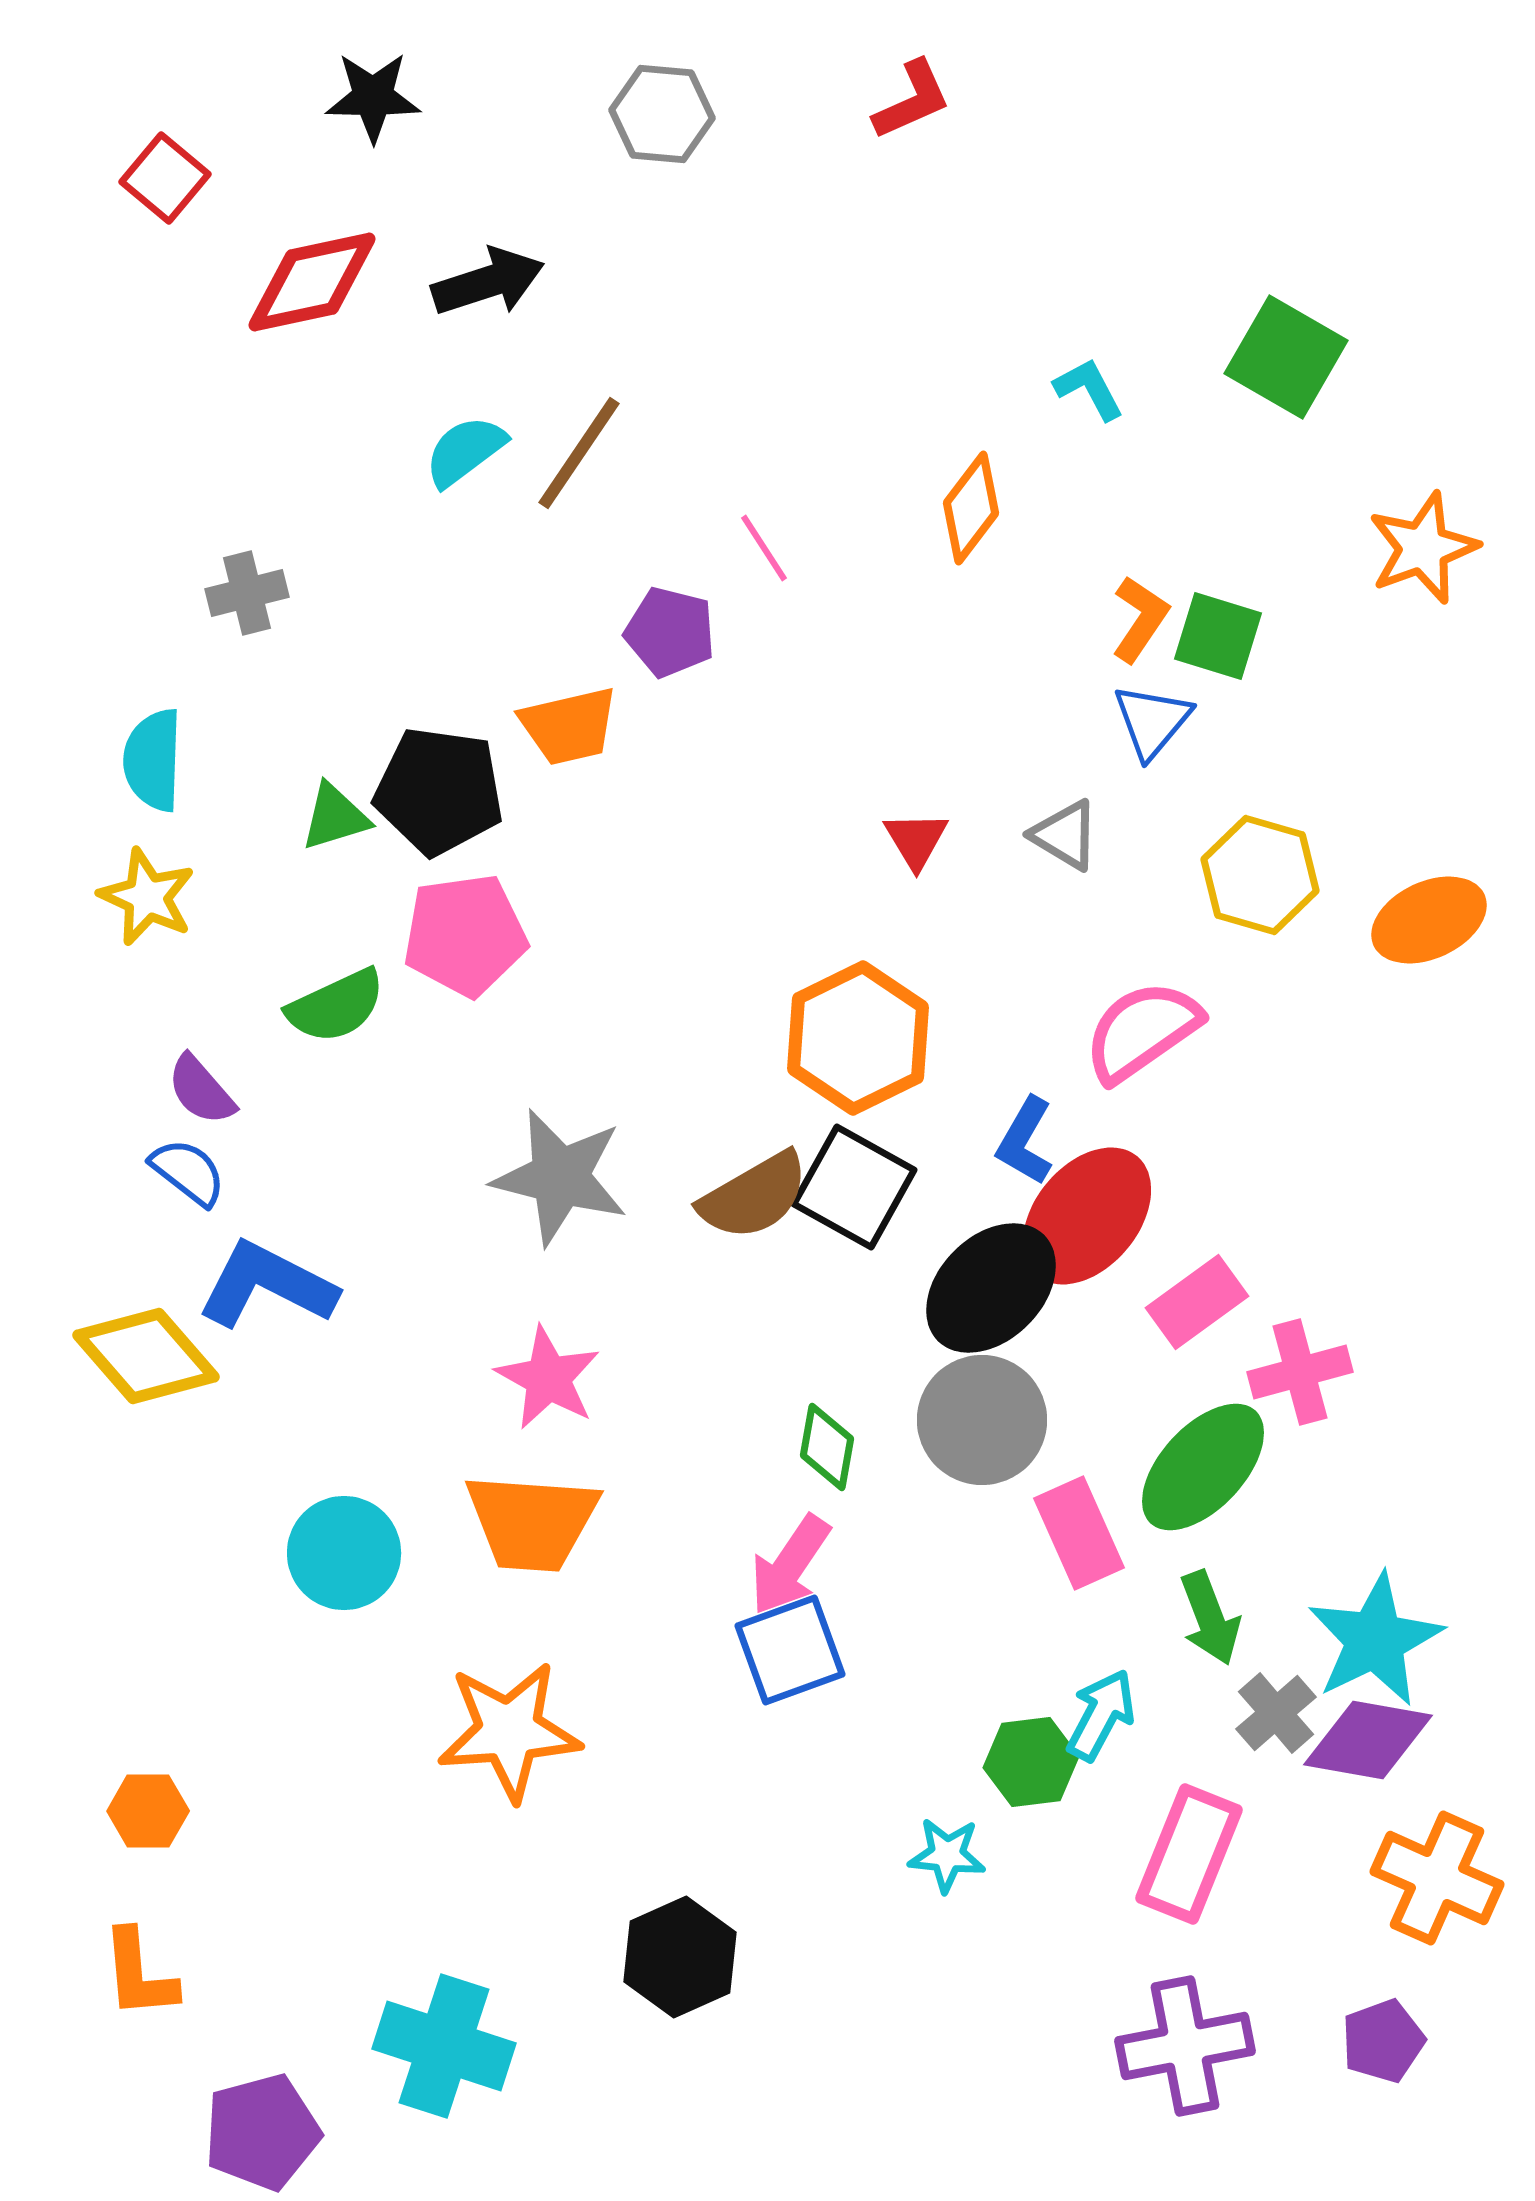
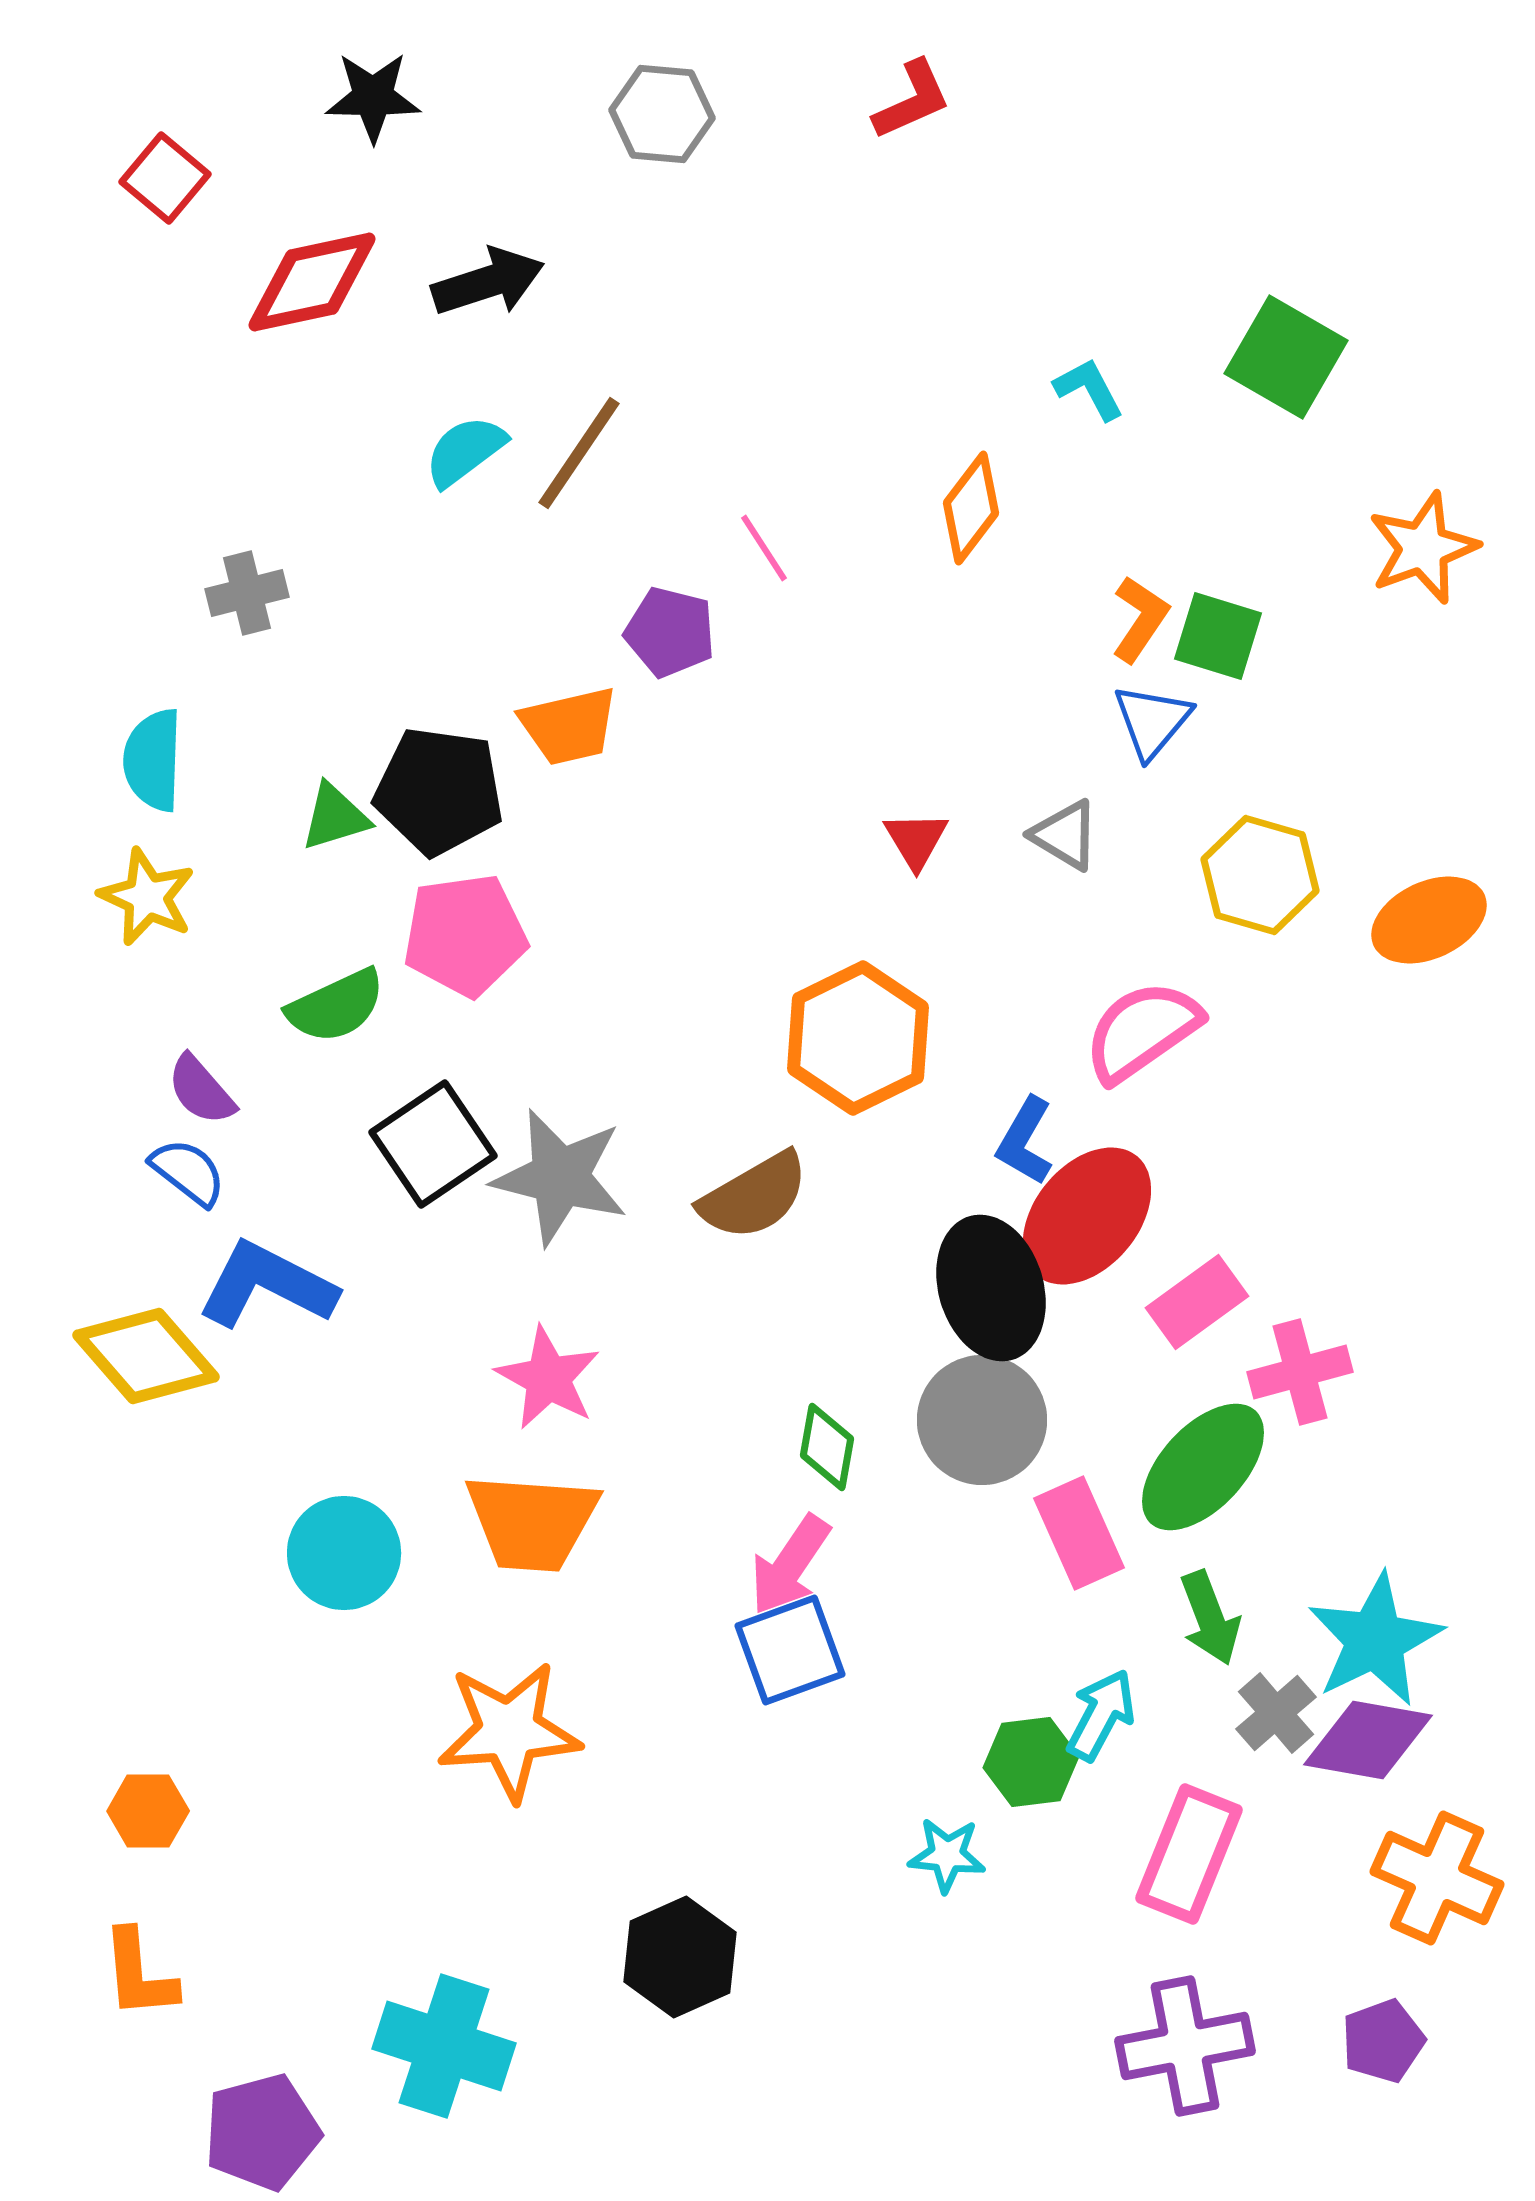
black square at (854, 1187): moved 421 px left, 43 px up; rotated 27 degrees clockwise
black ellipse at (991, 1288): rotated 62 degrees counterclockwise
